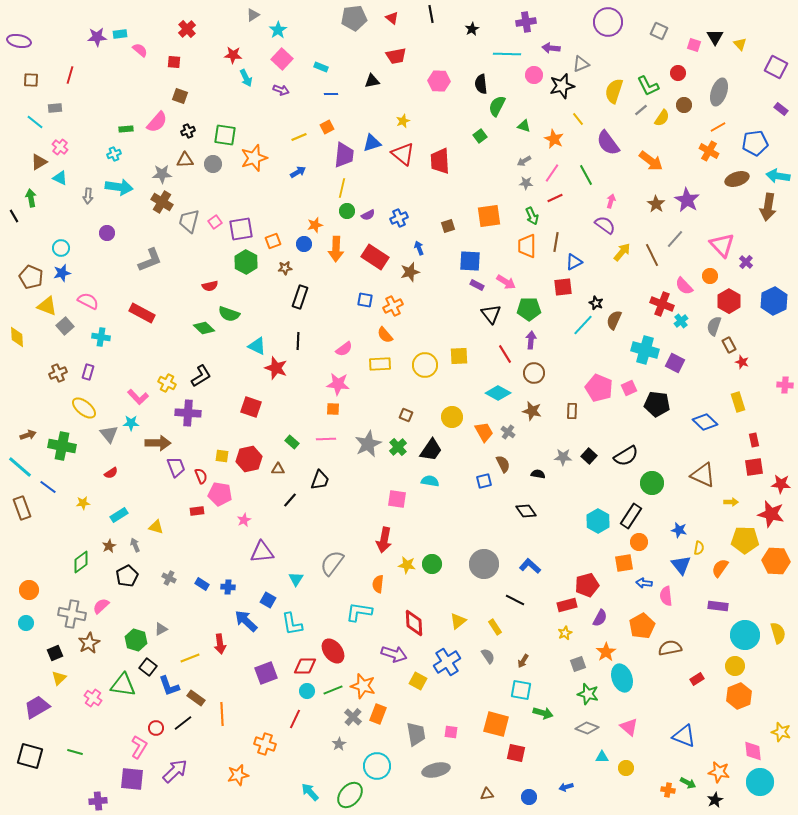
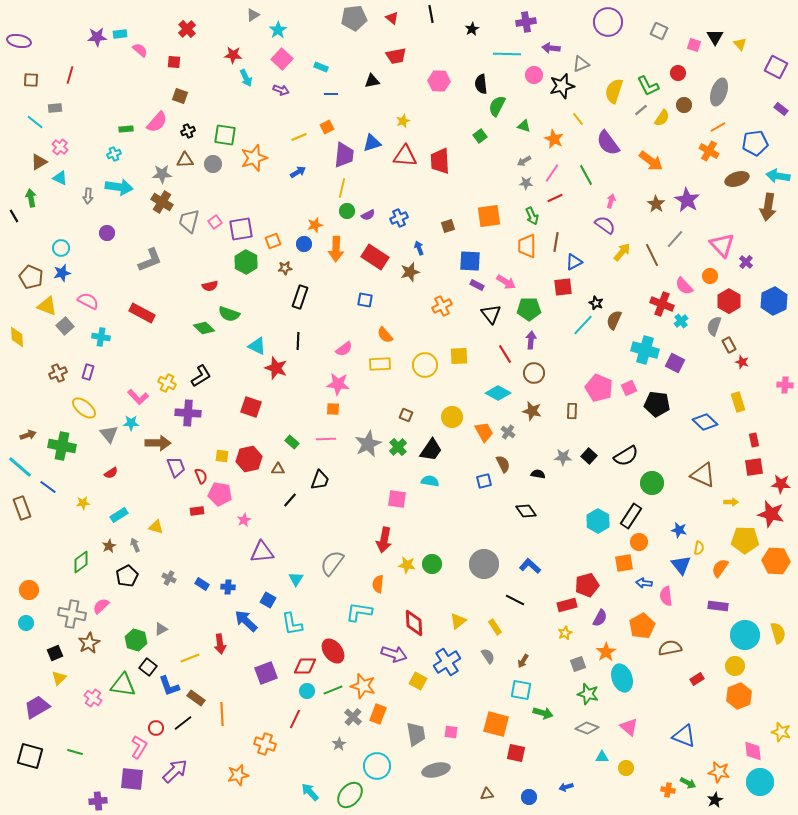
red triangle at (403, 154): moved 2 px right, 2 px down; rotated 35 degrees counterclockwise
orange cross at (393, 306): moved 49 px right
